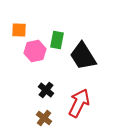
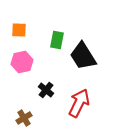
pink hexagon: moved 13 px left, 11 px down
brown cross: moved 20 px left; rotated 21 degrees clockwise
